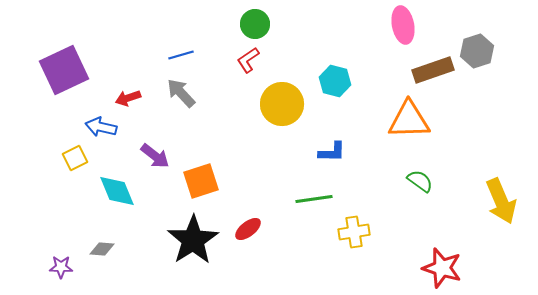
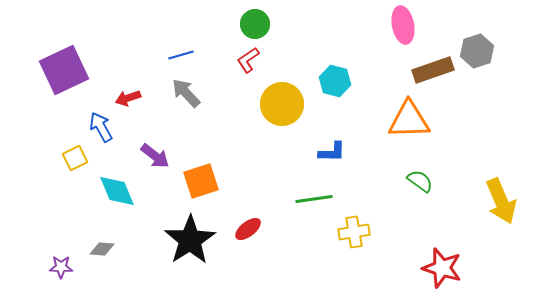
gray arrow: moved 5 px right
blue arrow: rotated 48 degrees clockwise
black star: moved 3 px left
